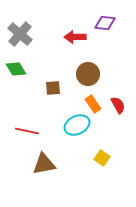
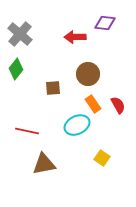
green diamond: rotated 70 degrees clockwise
